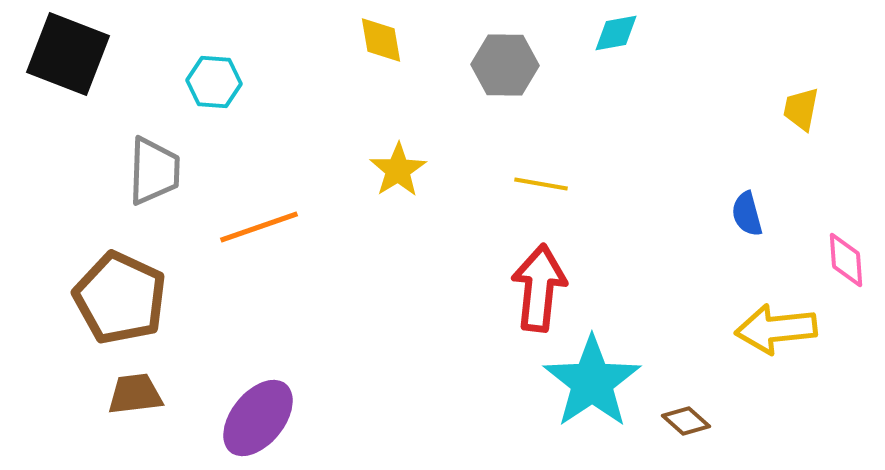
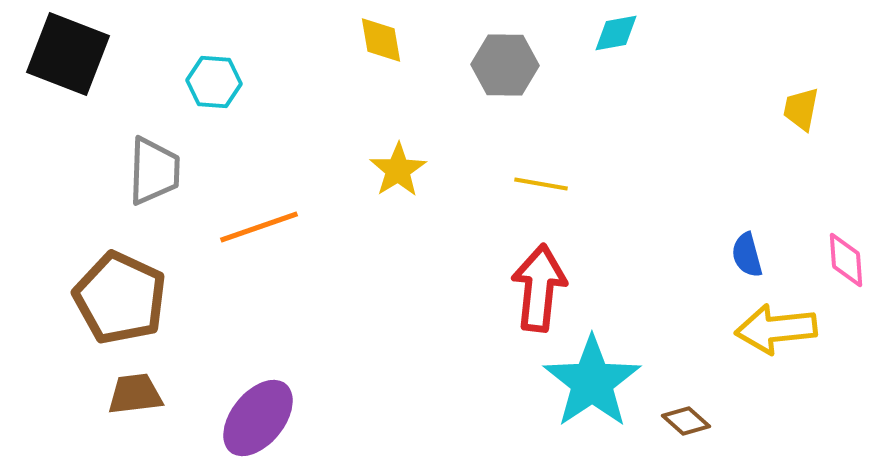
blue semicircle: moved 41 px down
